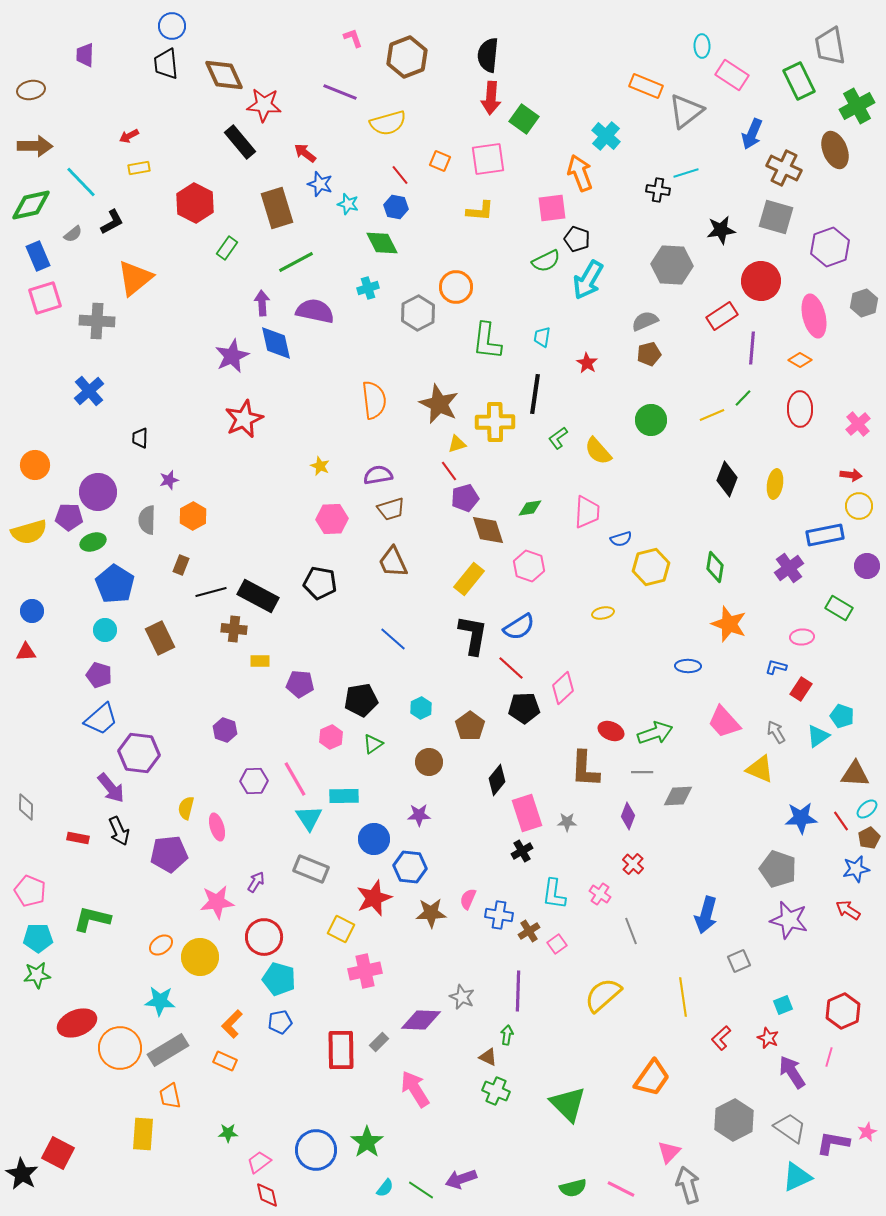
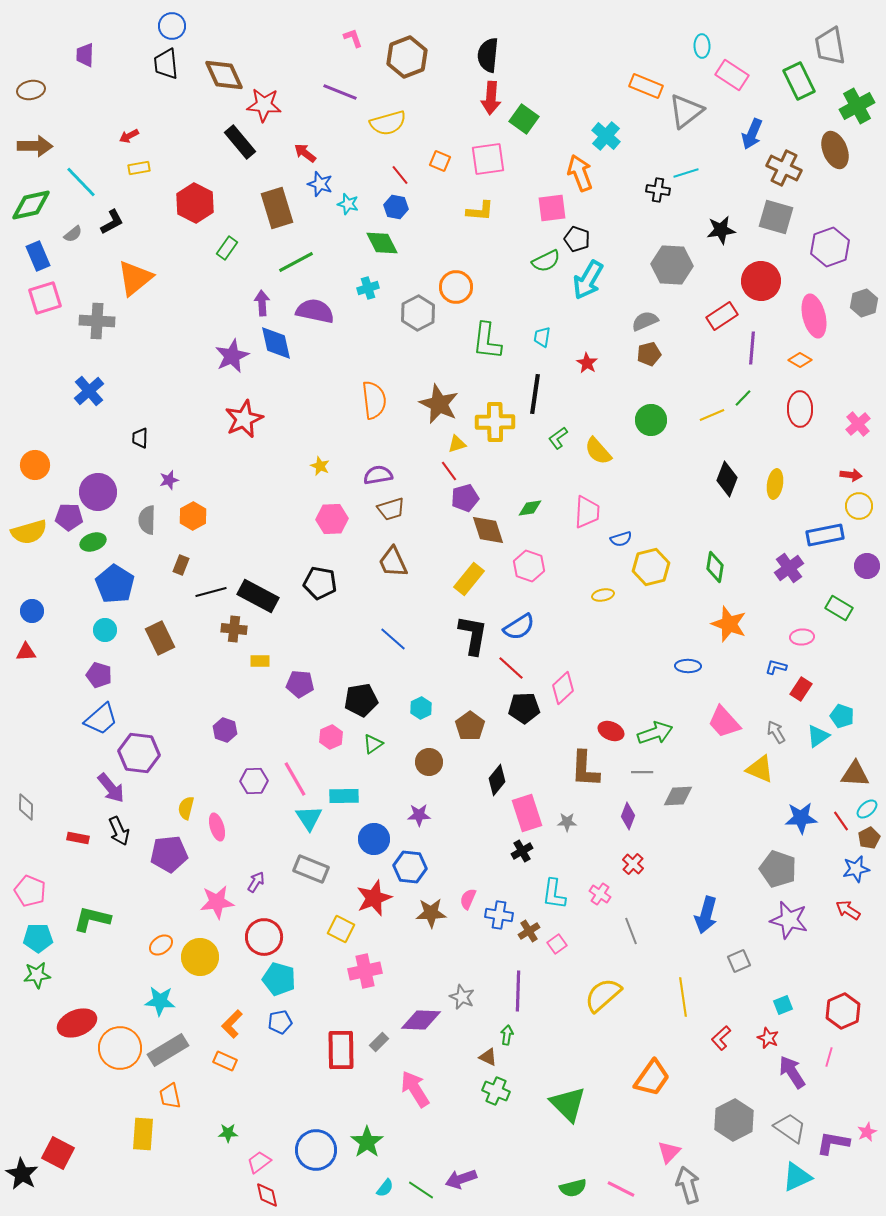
yellow ellipse at (603, 613): moved 18 px up
